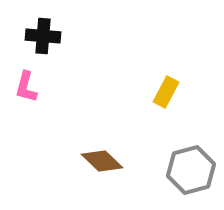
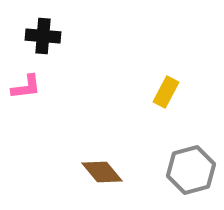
pink L-shape: rotated 112 degrees counterclockwise
brown diamond: moved 11 px down; rotated 6 degrees clockwise
